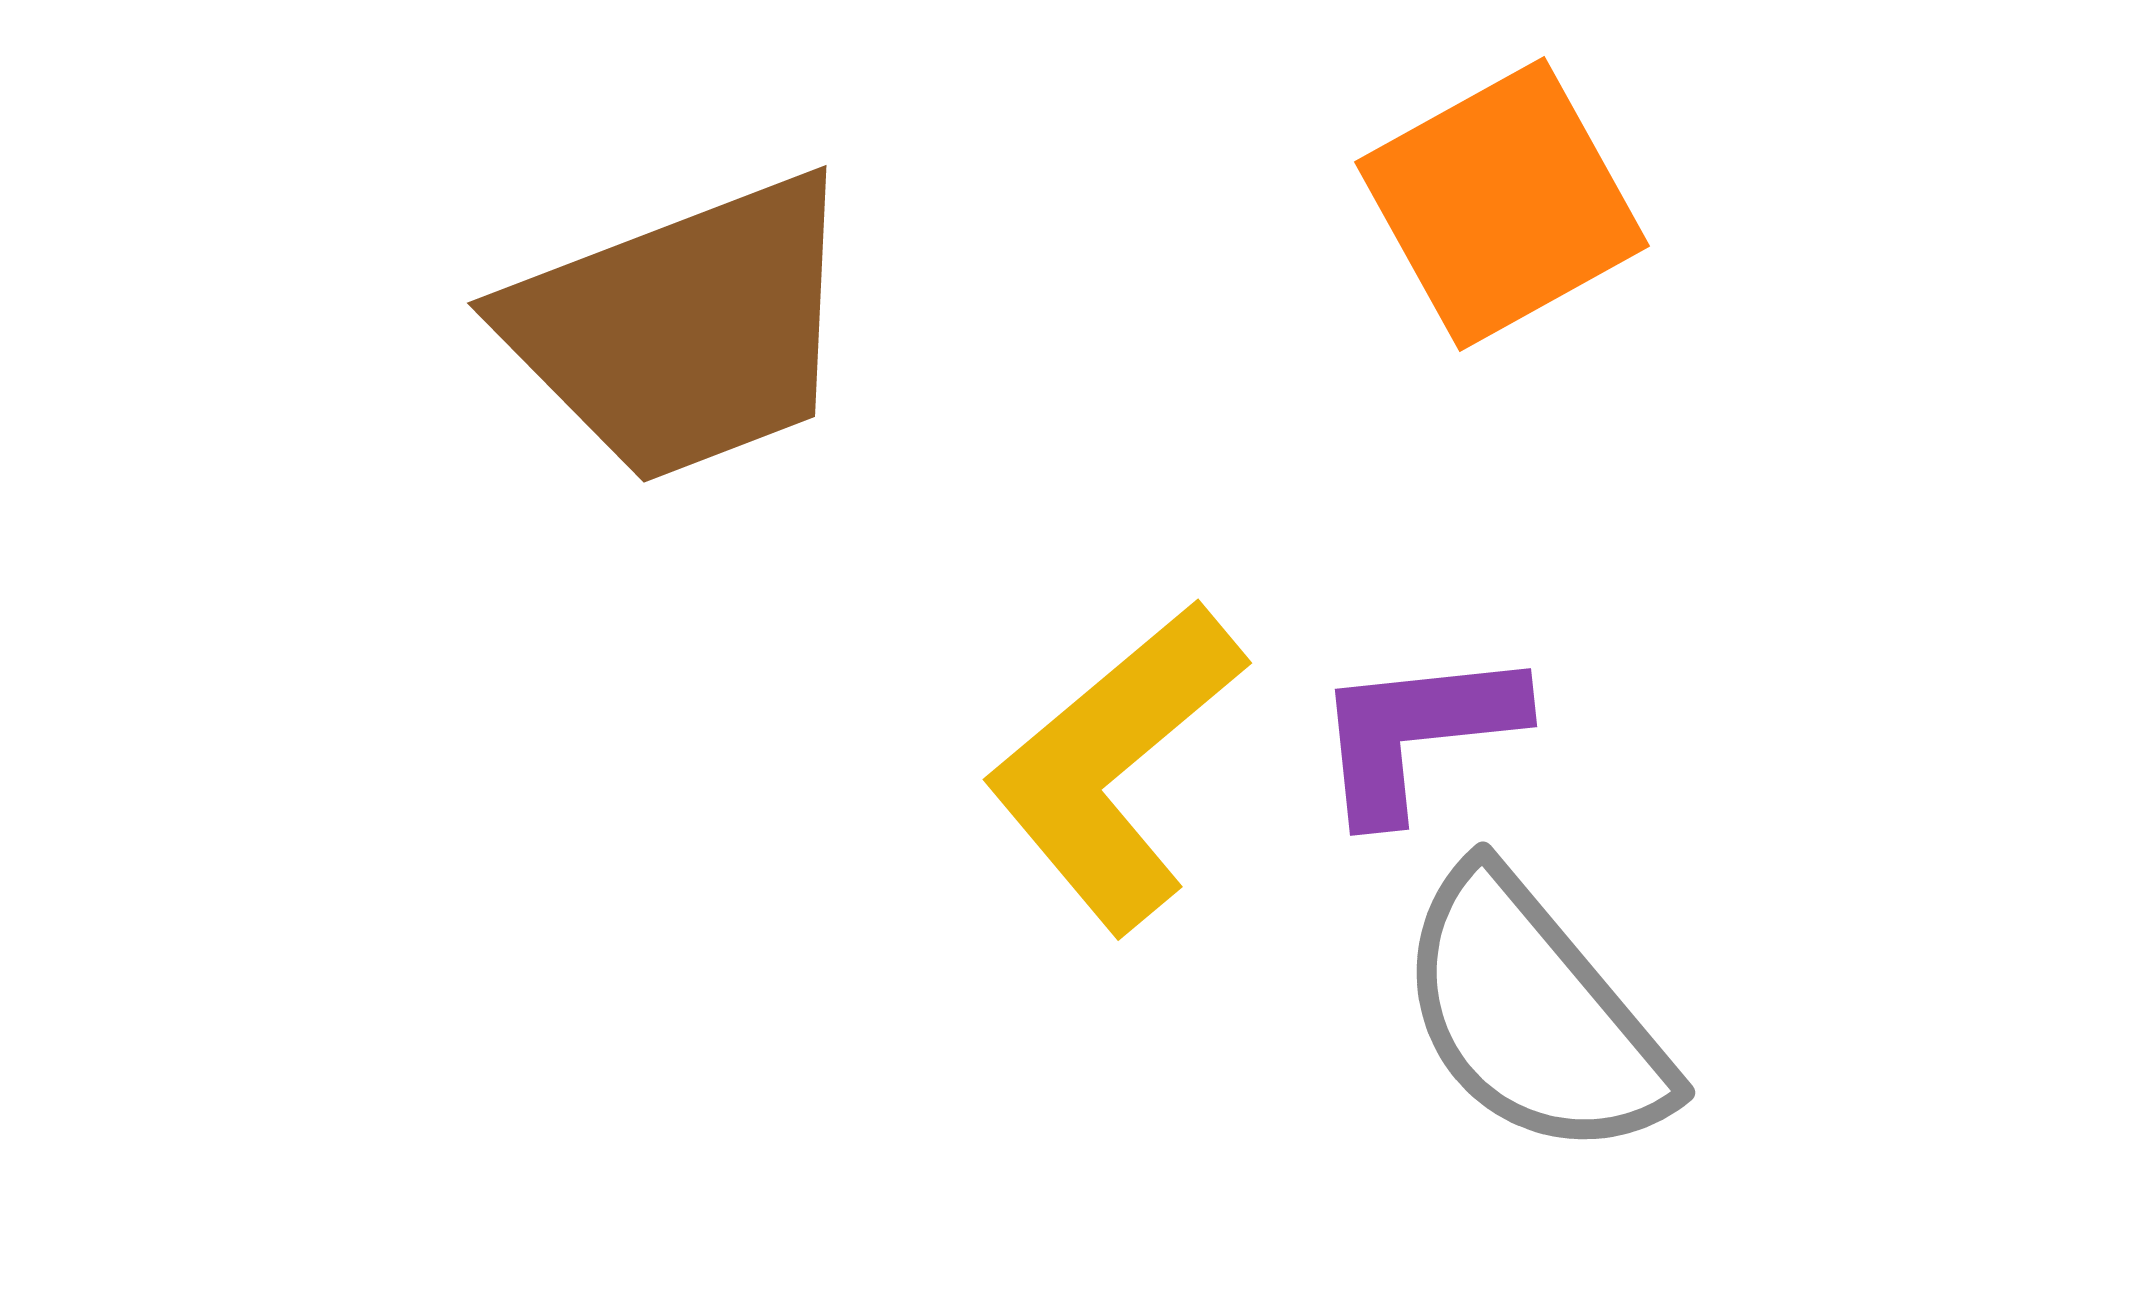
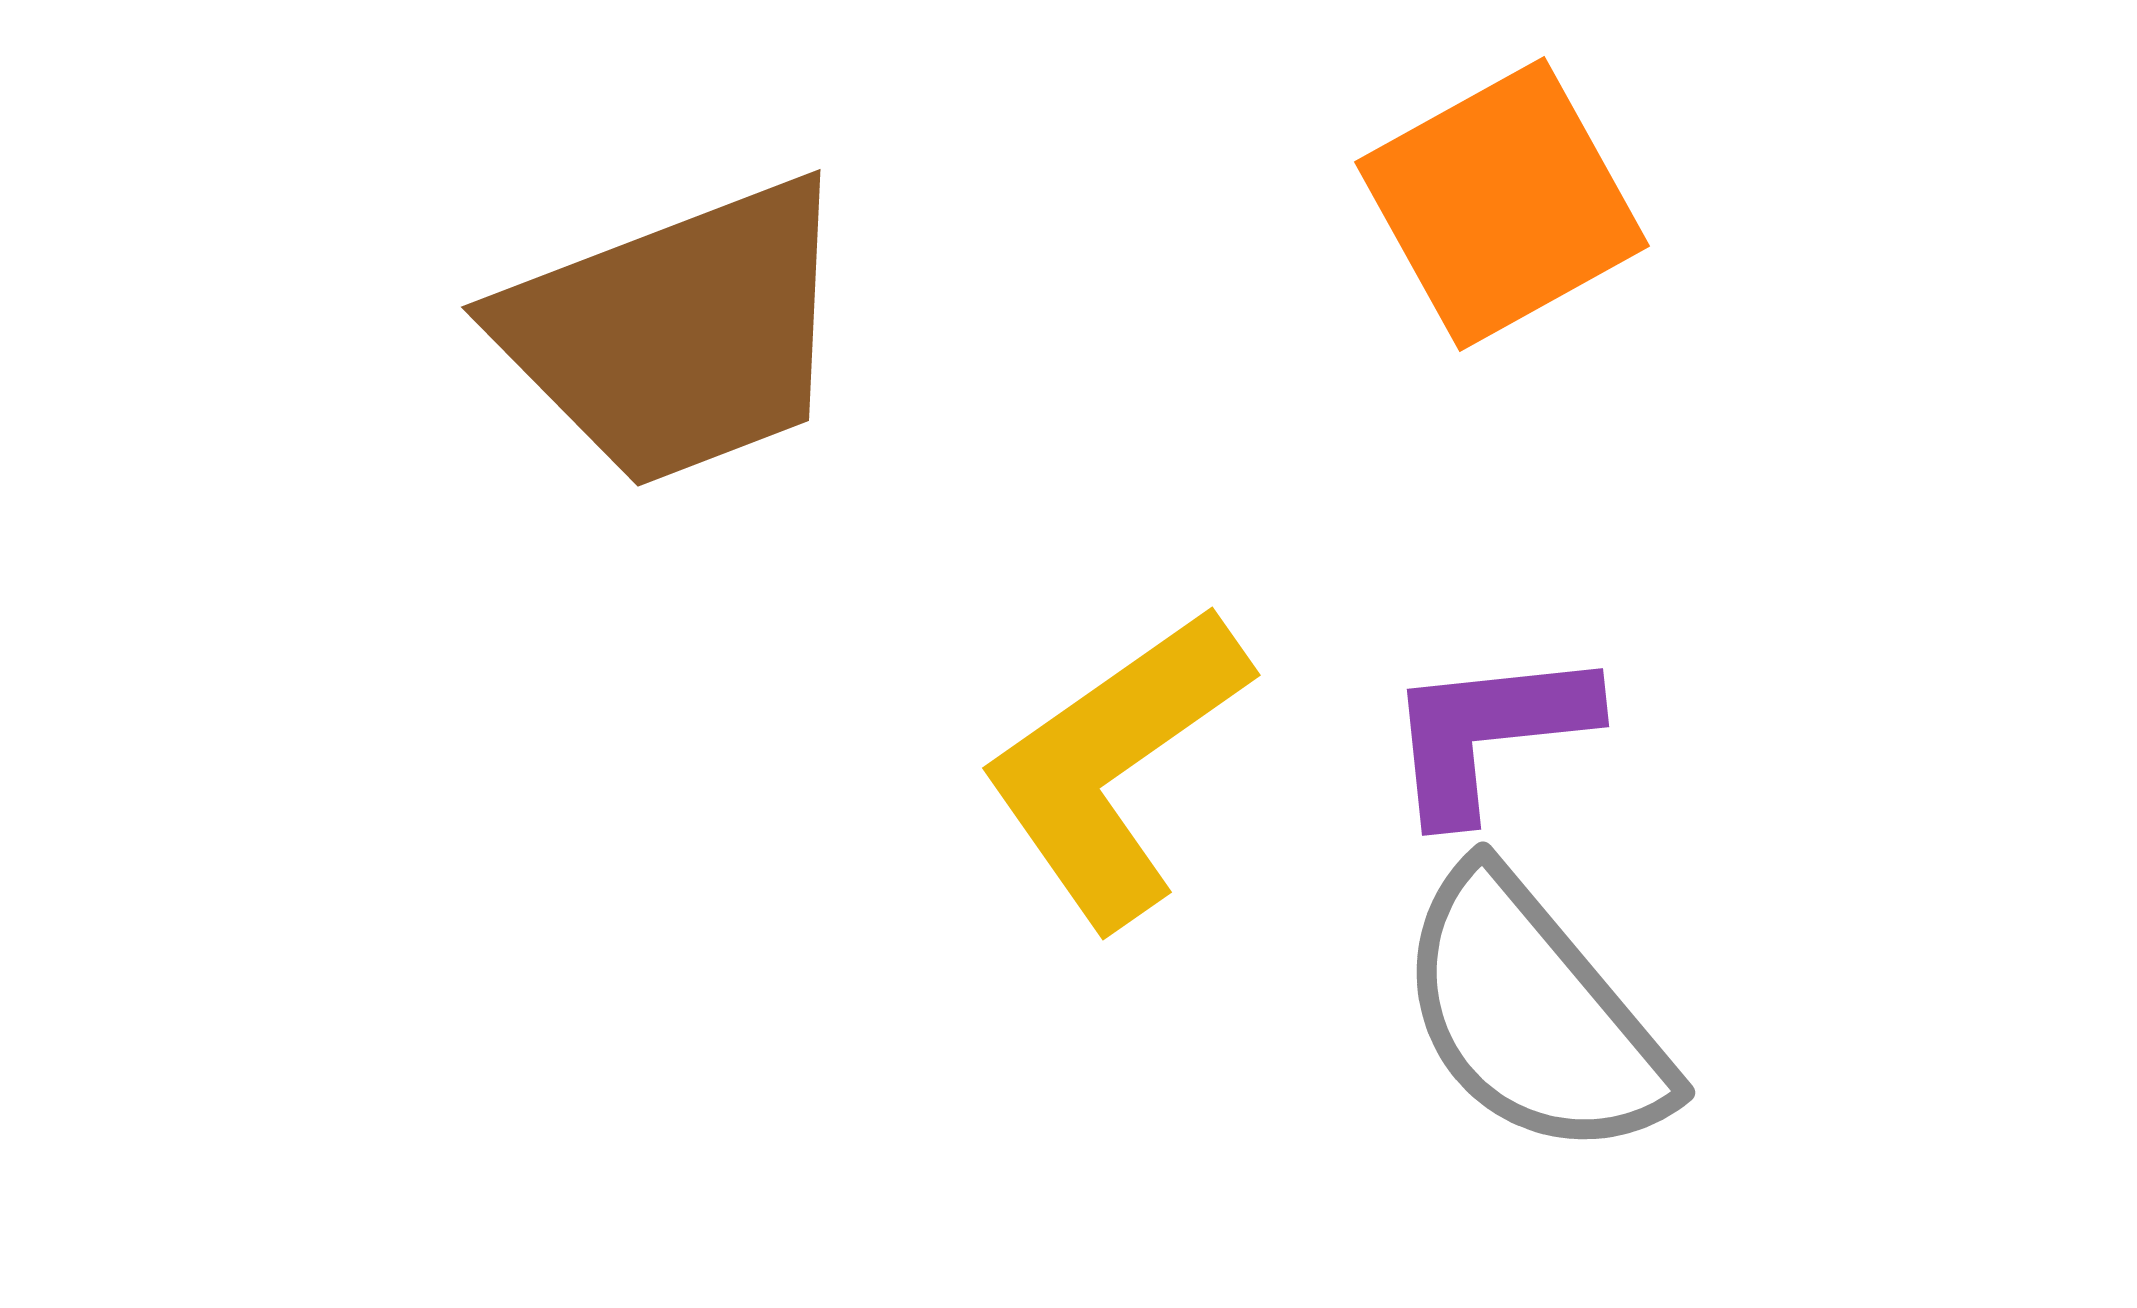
brown trapezoid: moved 6 px left, 4 px down
purple L-shape: moved 72 px right
yellow L-shape: rotated 5 degrees clockwise
